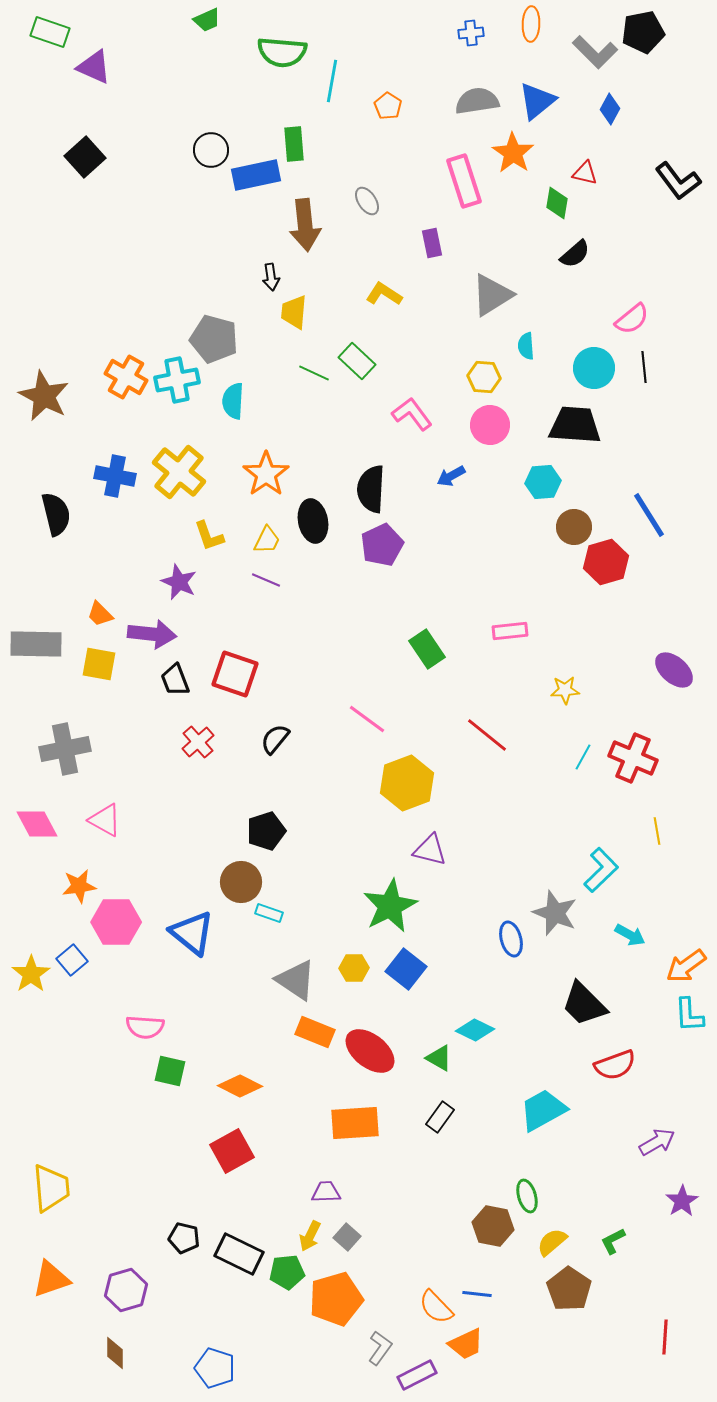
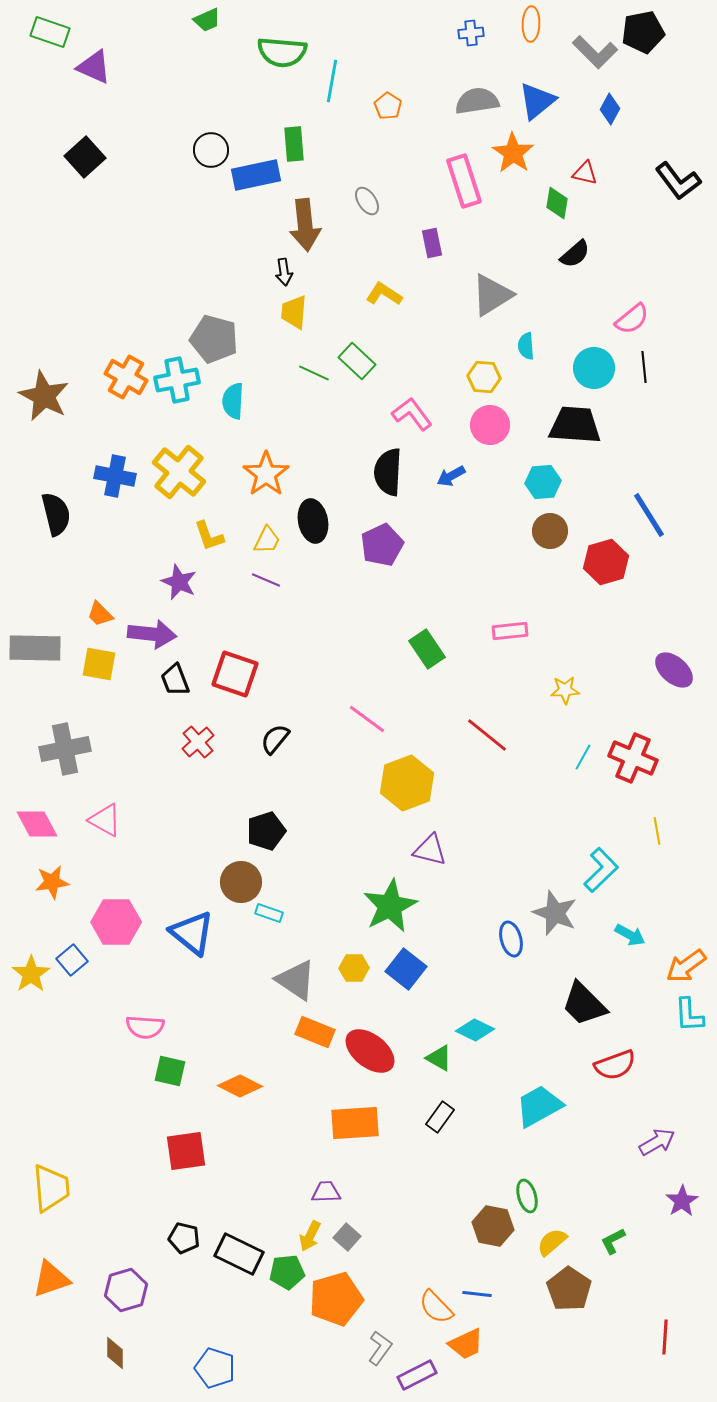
black arrow at (271, 277): moved 13 px right, 5 px up
black semicircle at (371, 489): moved 17 px right, 17 px up
brown circle at (574, 527): moved 24 px left, 4 px down
gray rectangle at (36, 644): moved 1 px left, 4 px down
orange star at (79, 886): moved 27 px left, 4 px up
cyan trapezoid at (543, 1110): moved 4 px left, 4 px up
red square at (232, 1151): moved 46 px left; rotated 21 degrees clockwise
